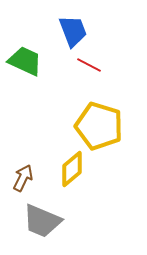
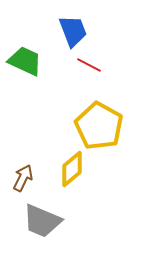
yellow pentagon: rotated 12 degrees clockwise
